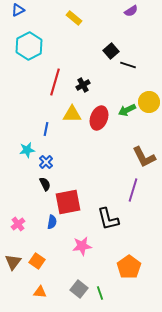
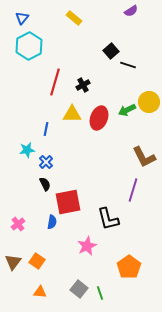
blue triangle: moved 4 px right, 8 px down; rotated 24 degrees counterclockwise
pink star: moved 5 px right; rotated 18 degrees counterclockwise
